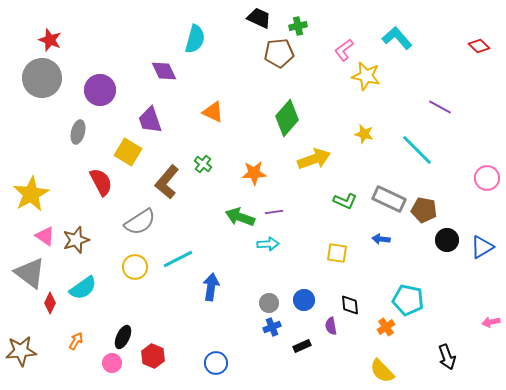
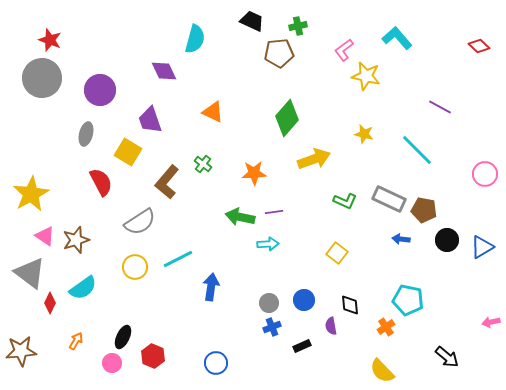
black trapezoid at (259, 18): moved 7 px left, 3 px down
gray ellipse at (78, 132): moved 8 px right, 2 px down
pink circle at (487, 178): moved 2 px left, 4 px up
green arrow at (240, 217): rotated 8 degrees counterclockwise
blue arrow at (381, 239): moved 20 px right
yellow square at (337, 253): rotated 30 degrees clockwise
black arrow at (447, 357): rotated 30 degrees counterclockwise
